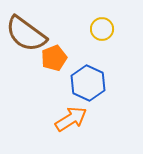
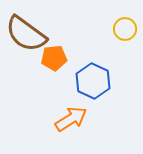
yellow circle: moved 23 px right
orange pentagon: rotated 15 degrees clockwise
blue hexagon: moved 5 px right, 2 px up
